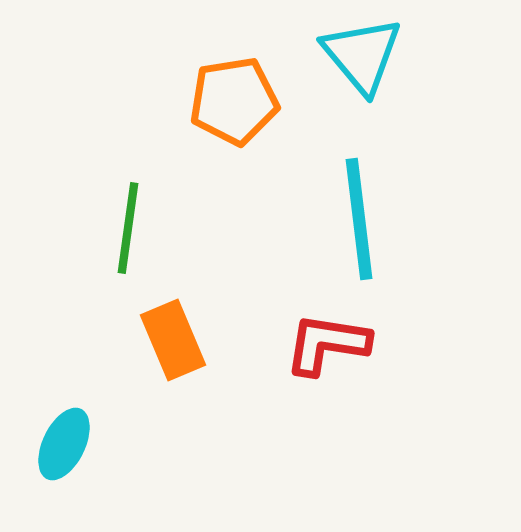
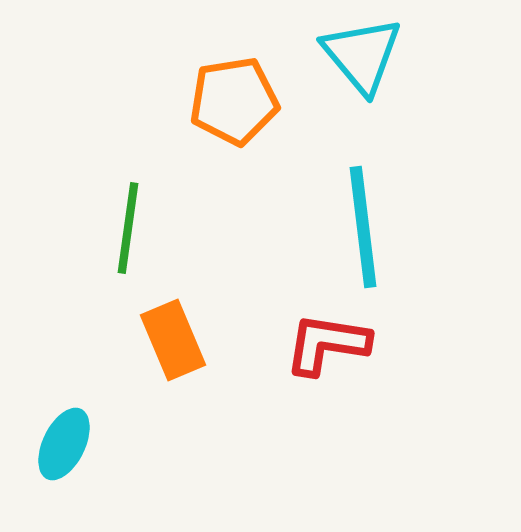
cyan line: moved 4 px right, 8 px down
